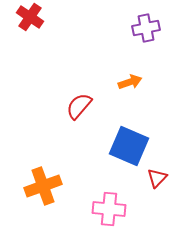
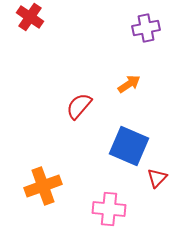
orange arrow: moved 1 px left, 2 px down; rotated 15 degrees counterclockwise
